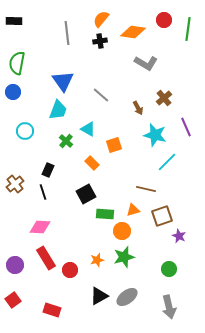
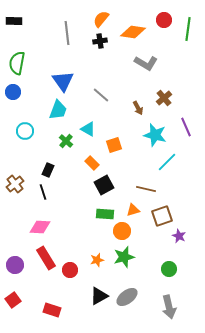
black square at (86, 194): moved 18 px right, 9 px up
